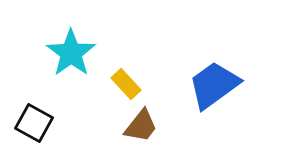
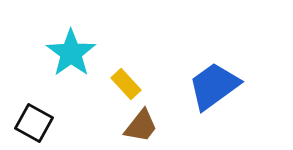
blue trapezoid: moved 1 px down
